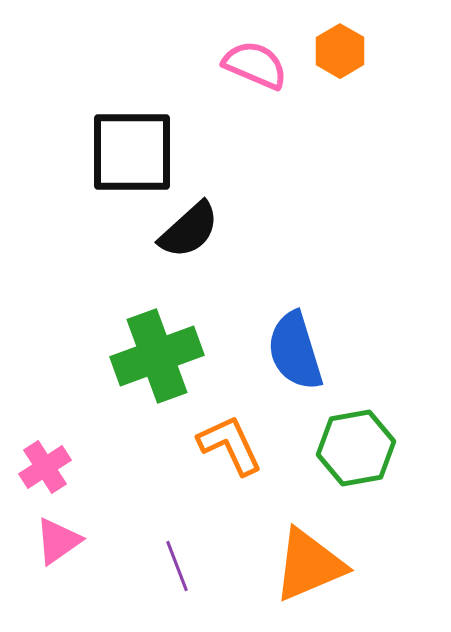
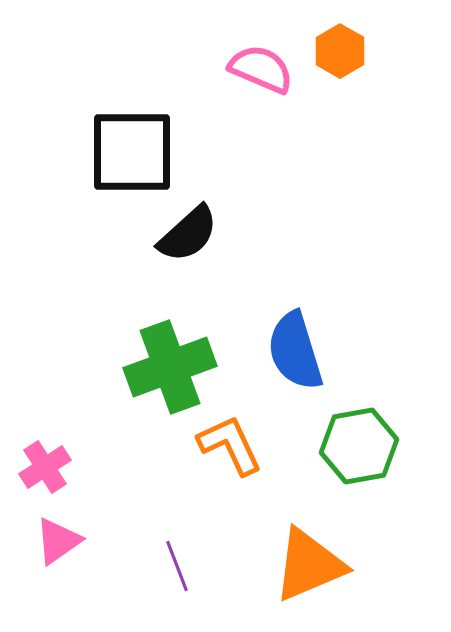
pink semicircle: moved 6 px right, 4 px down
black semicircle: moved 1 px left, 4 px down
green cross: moved 13 px right, 11 px down
green hexagon: moved 3 px right, 2 px up
